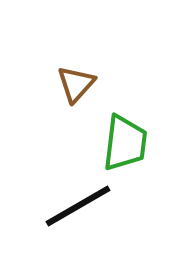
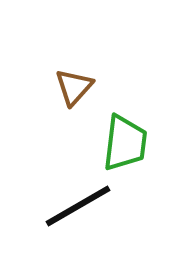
brown triangle: moved 2 px left, 3 px down
